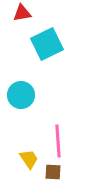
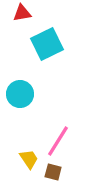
cyan circle: moved 1 px left, 1 px up
pink line: rotated 36 degrees clockwise
brown square: rotated 12 degrees clockwise
